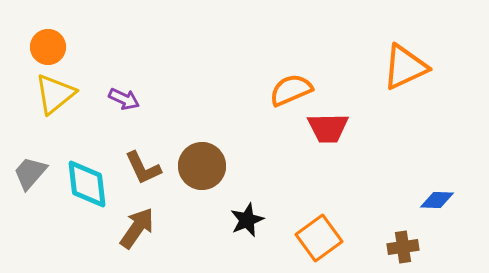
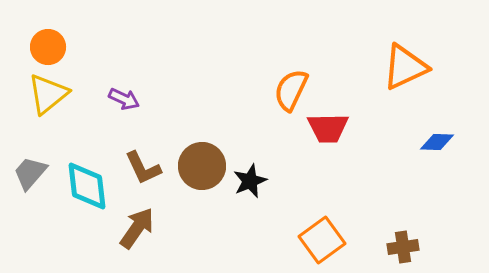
orange semicircle: rotated 42 degrees counterclockwise
yellow triangle: moved 7 px left
cyan diamond: moved 2 px down
blue diamond: moved 58 px up
black star: moved 3 px right, 39 px up
orange square: moved 3 px right, 2 px down
